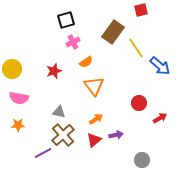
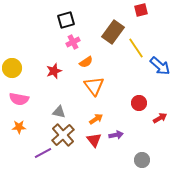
yellow circle: moved 1 px up
pink semicircle: moved 1 px down
orange star: moved 1 px right, 2 px down
red triangle: rotated 28 degrees counterclockwise
